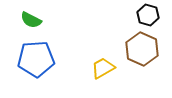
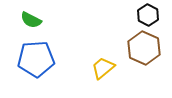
black hexagon: rotated 10 degrees clockwise
brown hexagon: moved 2 px right, 1 px up
yellow trapezoid: rotated 10 degrees counterclockwise
